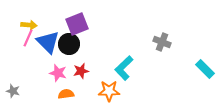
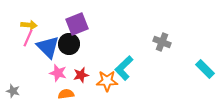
blue triangle: moved 5 px down
red star: moved 4 px down
orange star: moved 2 px left, 10 px up
